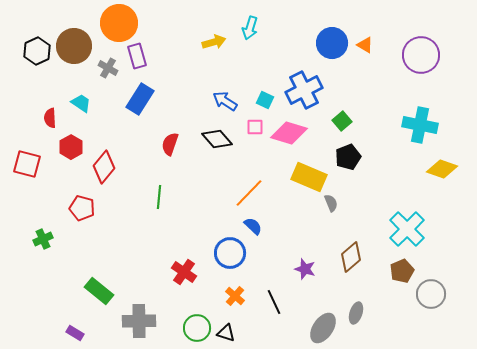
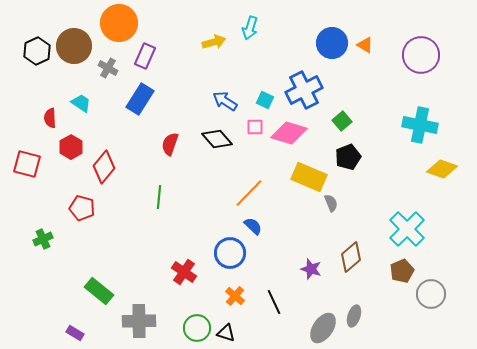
purple rectangle at (137, 56): moved 8 px right; rotated 40 degrees clockwise
purple star at (305, 269): moved 6 px right
gray ellipse at (356, 313): moved 2 px left, 3 px down
